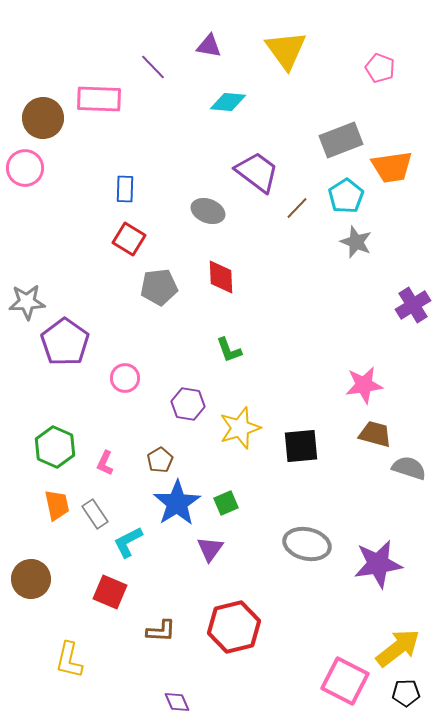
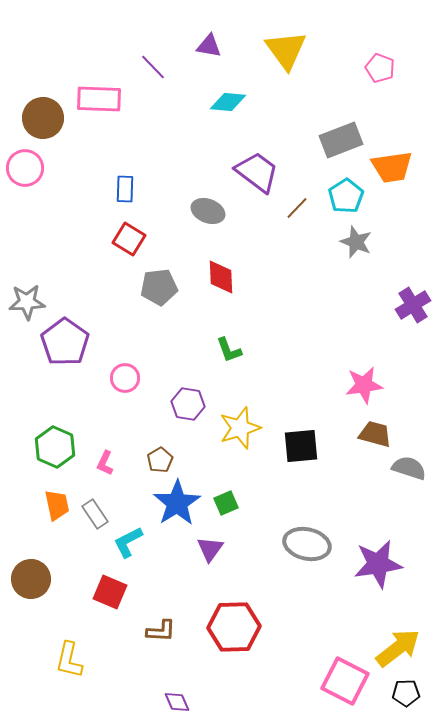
red hexagon at (234, 627): rotated 12 degrees clockwise
